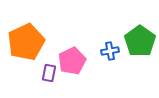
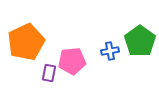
pink pentagon: rotated 20 degrees clockwise
